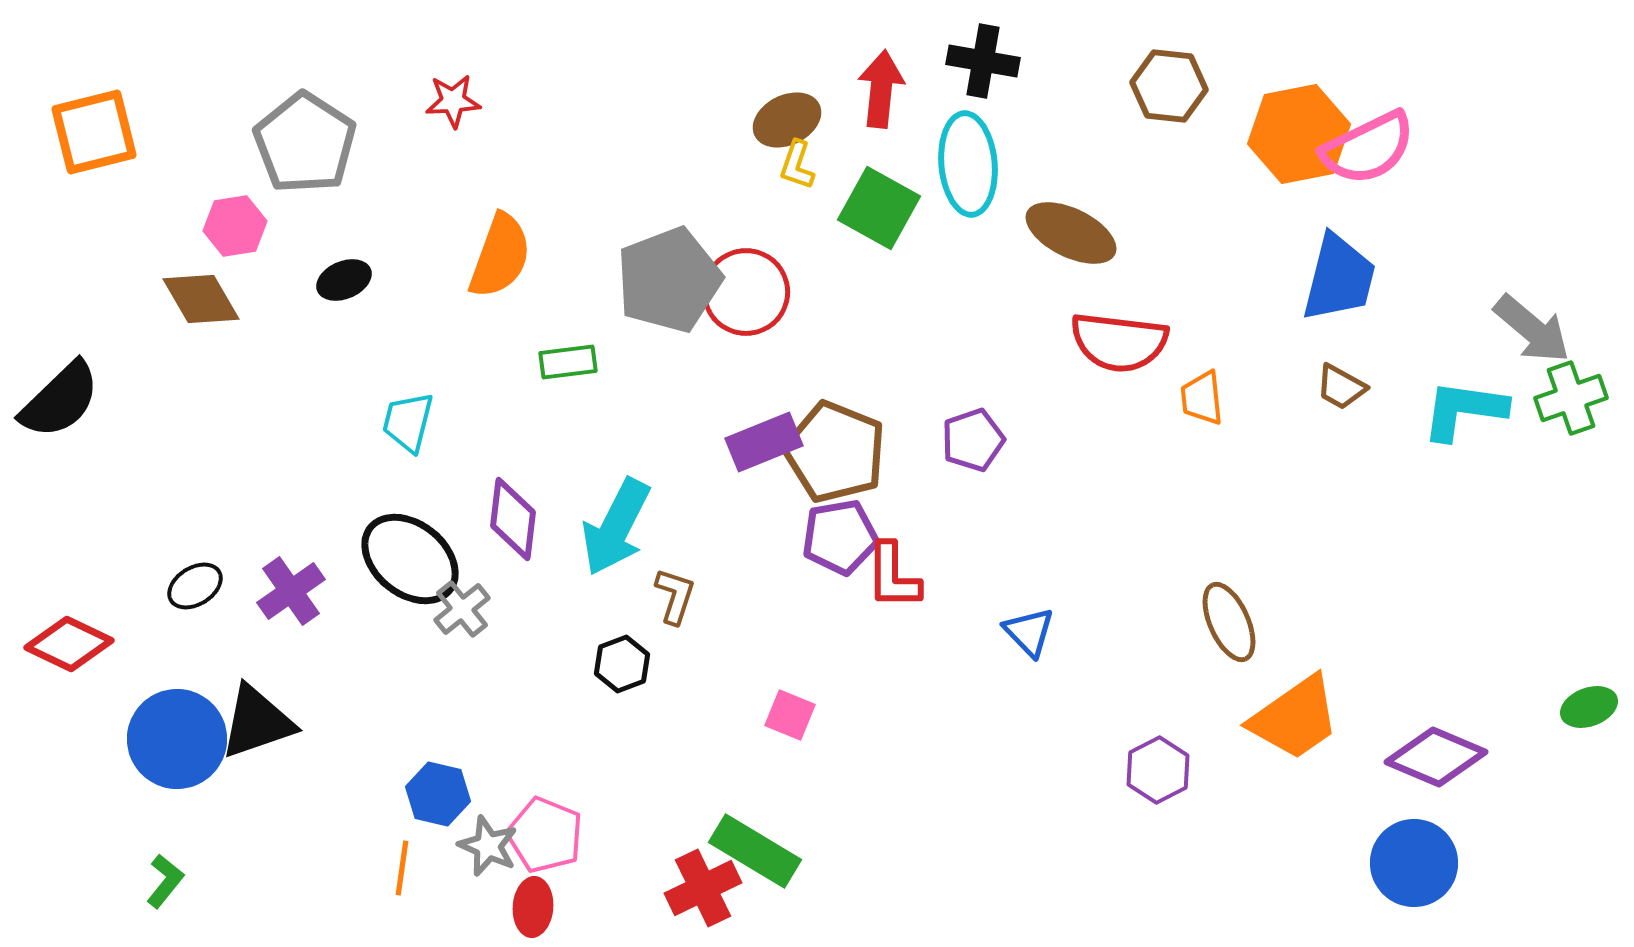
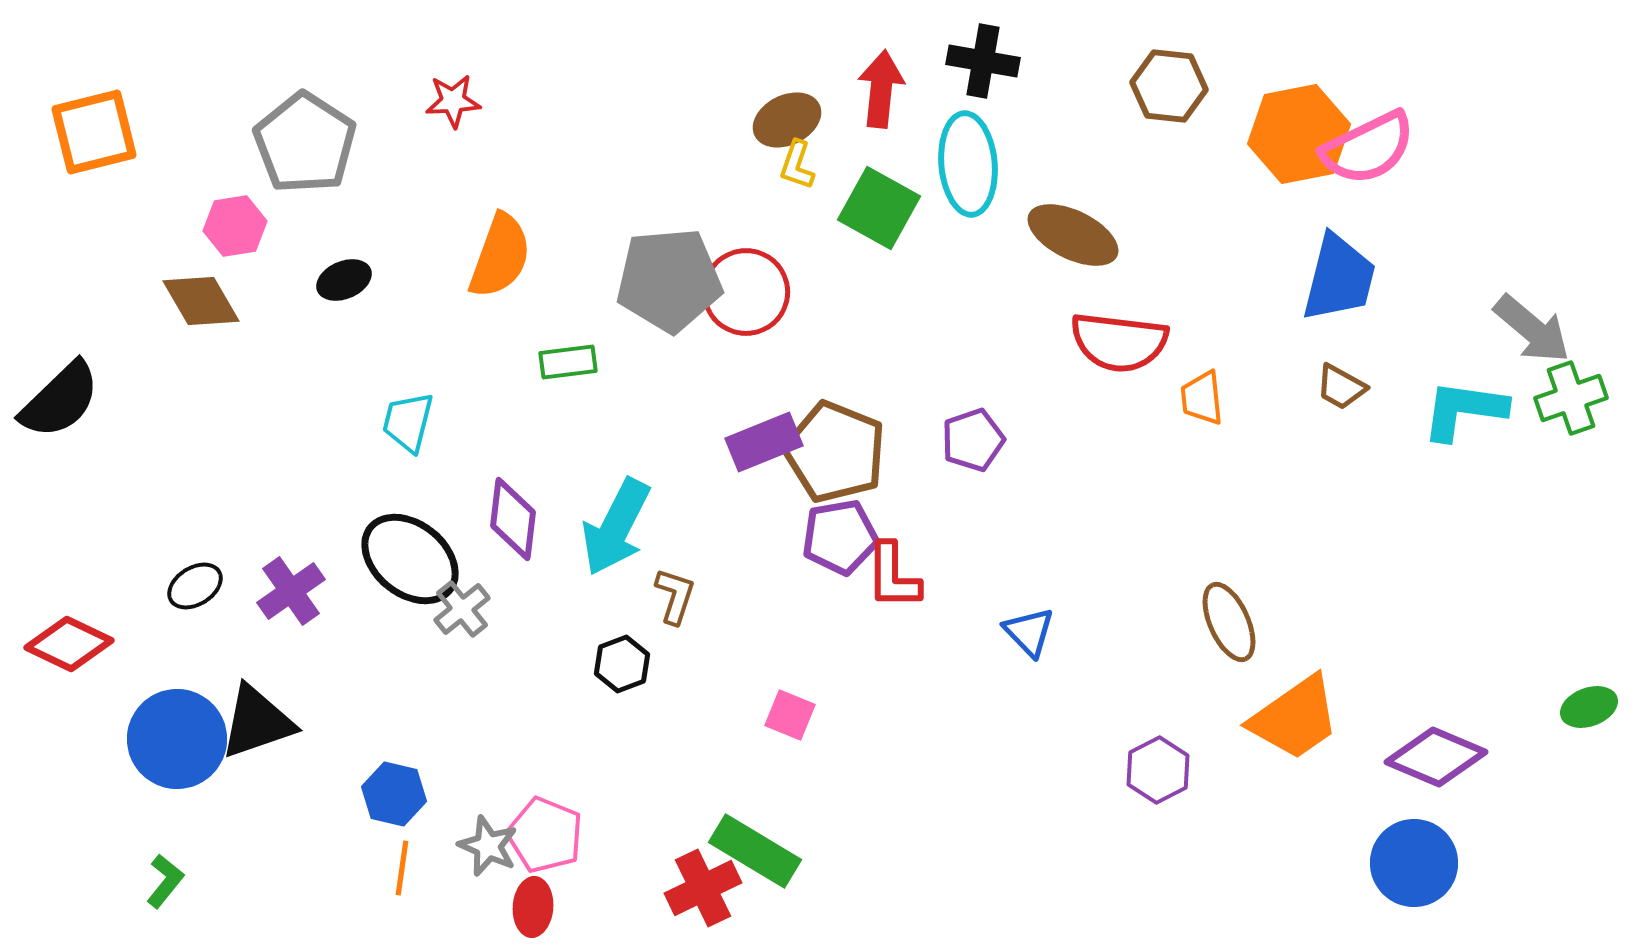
brown ellipse at (1071, 233): moved 2 px right, 2 px down
gray pentagon at (669, 280): rotated 16 degrees clockwise
brown diamond at (201, 299): moved 2 px down
blue hexagon at (438, 794): moved 44 px left
